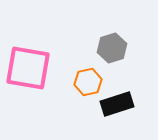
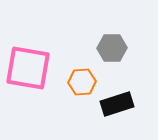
gray hexagon: rotated 16 degrees clockwise
orange hexagon: moved 6 px left; rotated 8 degrees clockwise
